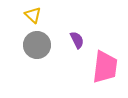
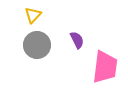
yellow triangle: rotated 30 degrees clockwise
